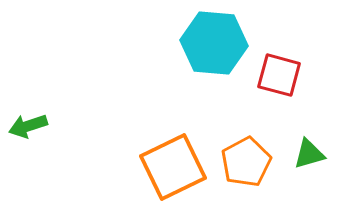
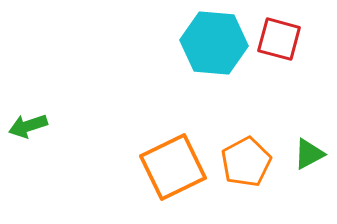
red square: moved 36 px up
green triangle: rotated 12 degrees counterclockwise
